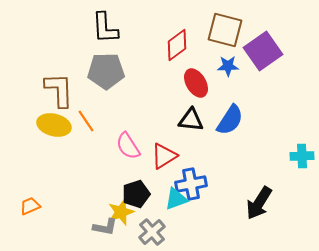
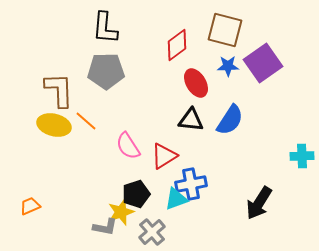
black L-shape: rotated 8 degrees clockwise
purple square: moved 12 px down
orange line: rotated 15 degrees counterclockwise
